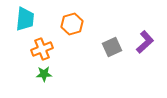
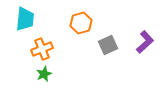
orange hexagon: moved 9 px right, 1 px up
gray square: moved 4 px left, 2 px up
green star: rotated 21 degrees counterclockwise
